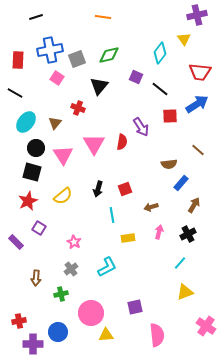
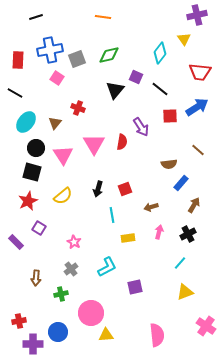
black triangle at (99, 86): moved 16 px right, 4 px down
blue arrow at (197, 104): moved 3 px down
purple square at (135, 307): moved 20 px up
